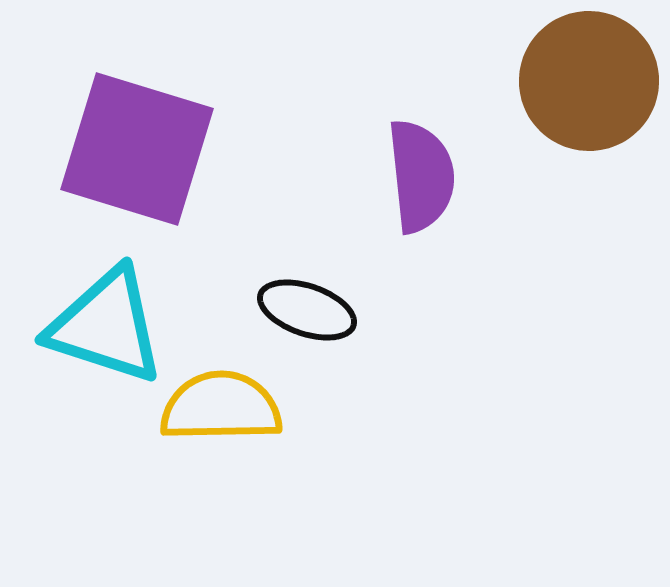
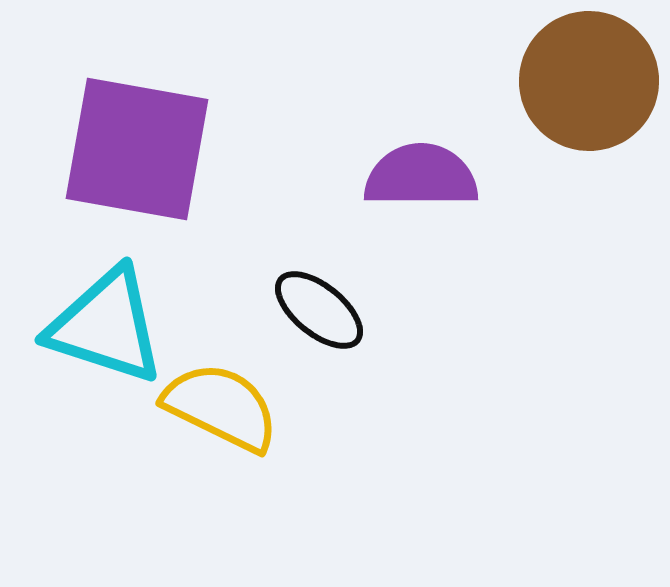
purple square: rotated 7 degrees counterclockwise
purple semicircle: rotated 84 degrees counterclockwise
black ellipse: moved 12 px right; rotated 20 degrees clockwise
yellow semicircle: rotated 27 degrees clockwise
